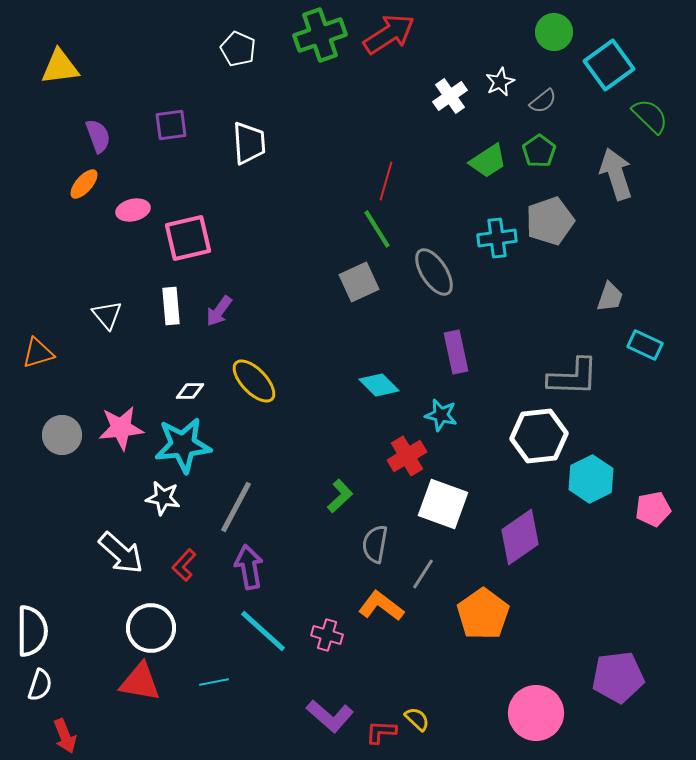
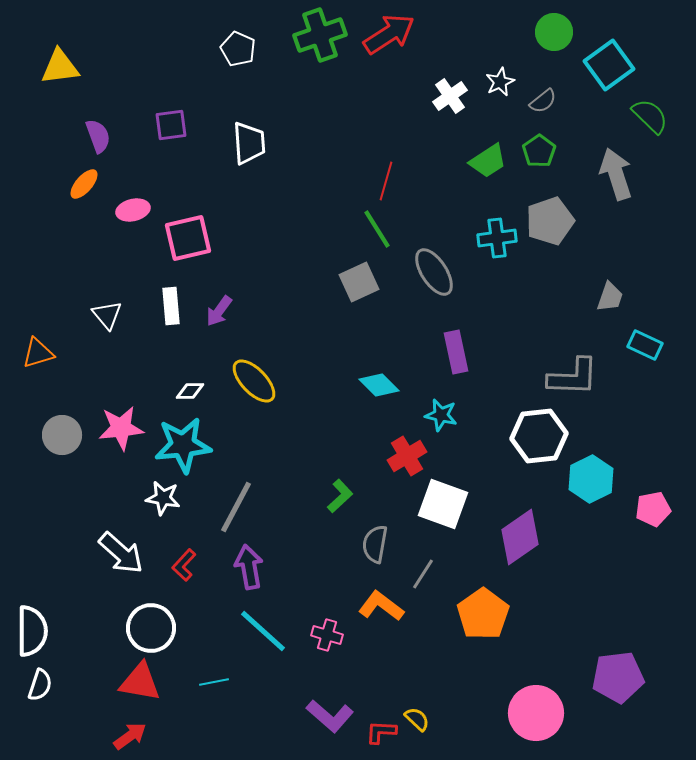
red arrow at (65, 736): moved 65 px right; rotated 104 degrees counterclockwise
